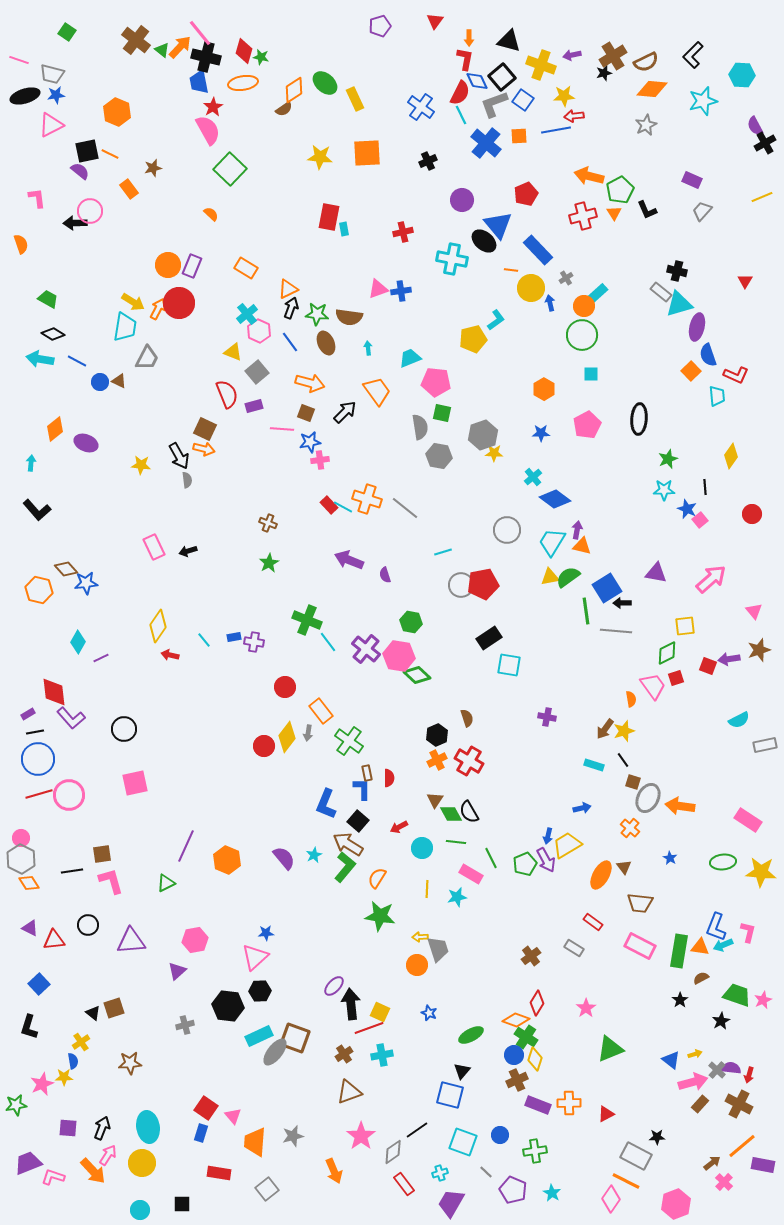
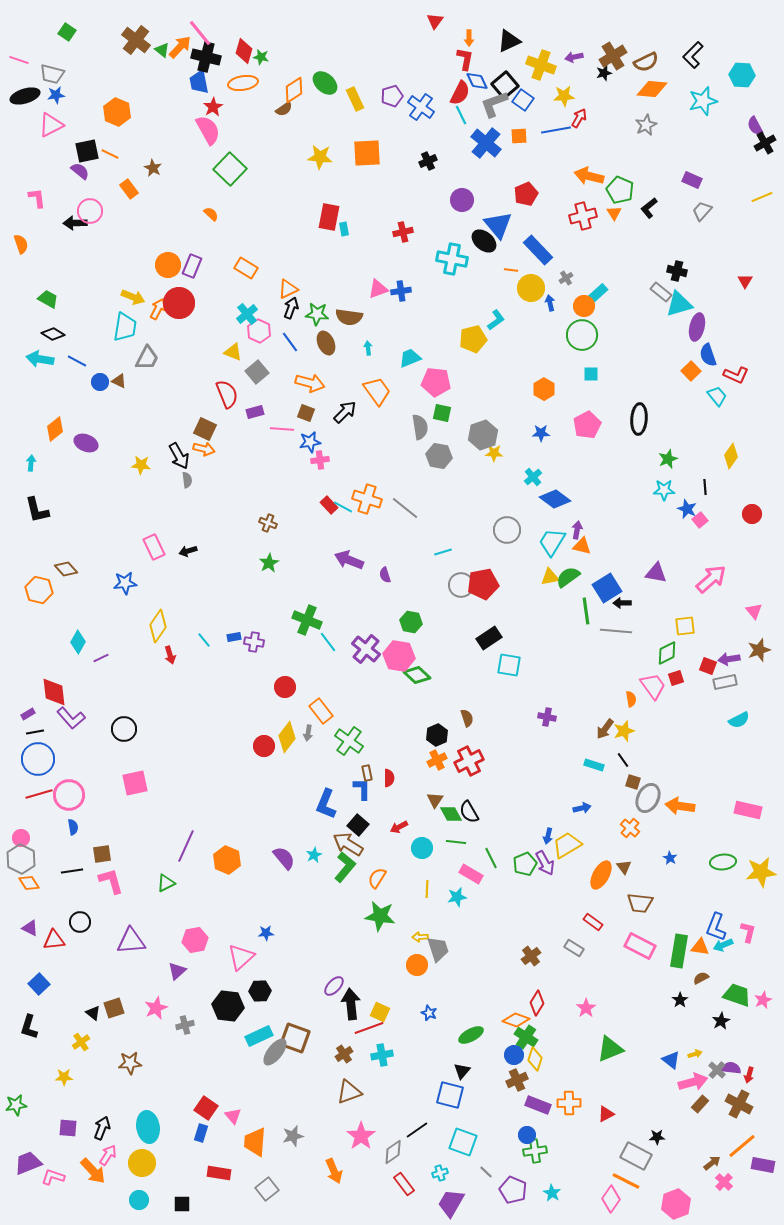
purple pentagon at (380, 26): moved 12 px right, 70 px down
black triangle at (509, 41): rotated 40 degrees counterclockwise
purple arrow at (572, 55): moved 2 px right, 2 px down
black square at (502, 77): moved 3 px right, 8 px down
red arrow at (574, 116): moved 5 px right, 2 px down; rotated 126 degrees clockwise
brown star at (153, 168): rotated 30 degrees counterclockwise
green pentagon at (620, 190): rotated 20 degrees counterclockwise
black L-shape at (647, 210): moved 2 px right, 2 px up; rotated 75 degrees clockwise
yellow arrow at (133, 302): moved 5 px up; rotated 10 degrees counterclockwise
cyan trapezoid at (717, 396): rotated 35 degrees counterclockwise
purple rectangle at (254, 406): moved 1 px right, 6 px down
black L-shape at (37, 510): rotated 28 degrees clockwise
blue star at (86, 583): moved 39 px right
red arrow at (170, 655): rotated 120 degrees counterclockwise
gray rectangle at (765, 745): moved 40 px left, 63 px up
red cross at (469, 761): rotated 32 degrees clockwise
pink rectangle at (748, 820): moved 10 px up; rotated 20 degrees counterclockwise
black square at (358, 821): moved 4 px down
purple arrow at (546, 860): moved 1 px left, 3 px down
yellow star at (761, 872): rotated 12 degrees counterclockwise
black circle at (88, 925): moved 8 px left, 3 px up
pink triangle at (255, 957): moved 14 px left
blue semicircle at (73, 1061): moved 234 px up
pink star at (42, 1084): moved 114 px right, 76 px up
blue circle at (500, 1135): moved 27 px right
cyan circle at (140, 1210): moved 1 px left, 10 px up
